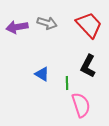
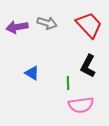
blue triangle: moved 10 px left, 1 px up
green line: moved 1 px right
pink semicircle: rotated 100 degrees clockwise
